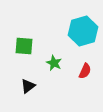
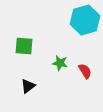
cyan hexagon: moved 2 px right, 11 px up
green star: moved 6 px right; rotated 14 degrees counterclockwise
red semicircle: rotated 56 degrees counterclockwise
